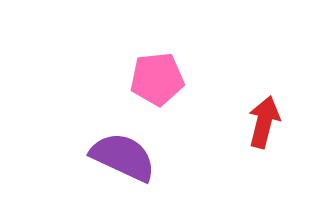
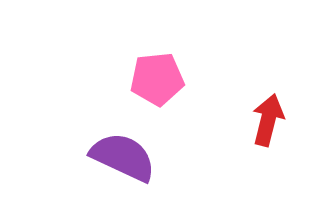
red arrow: moved 4 px right, 2 px up
